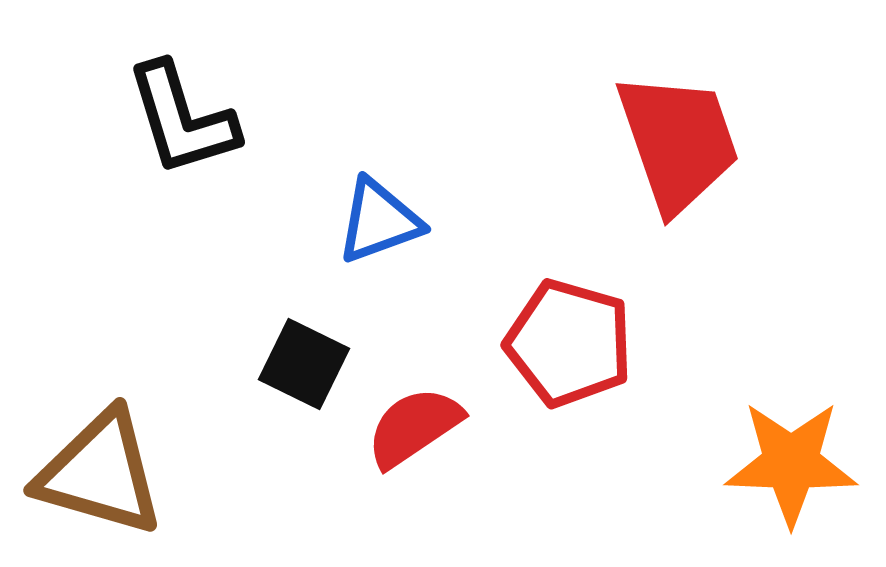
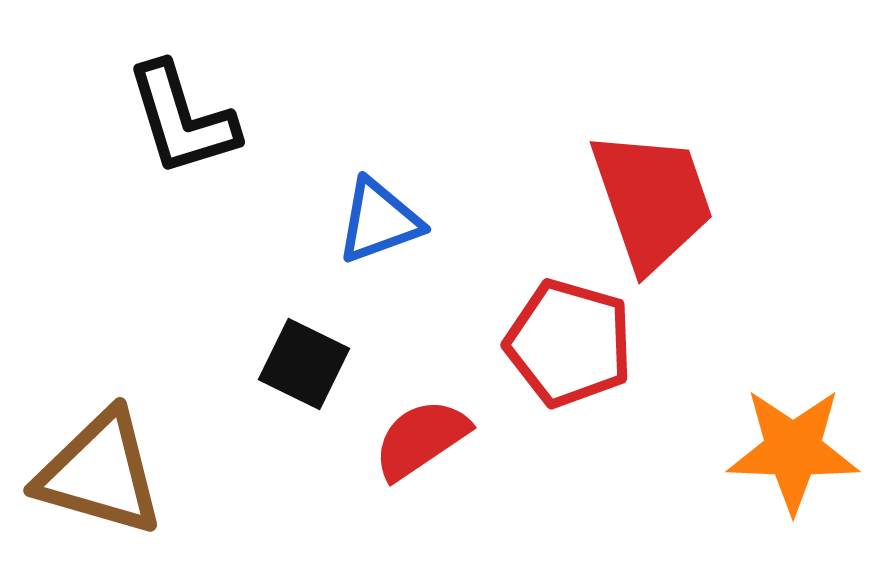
red trapezoid: moved 26 px left, 58 px down
red semicircle: moved 7 px right, 12 px down
orange star: moved 2 px right, 13 px up
